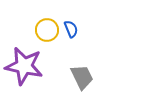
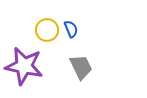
gray trapezoid: moved 1 px left, 10 px up
